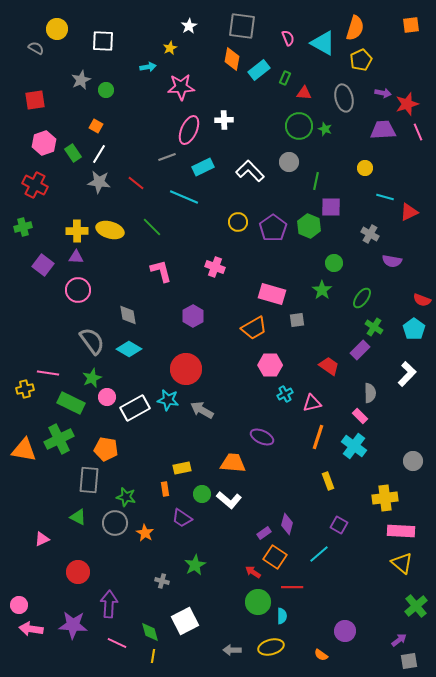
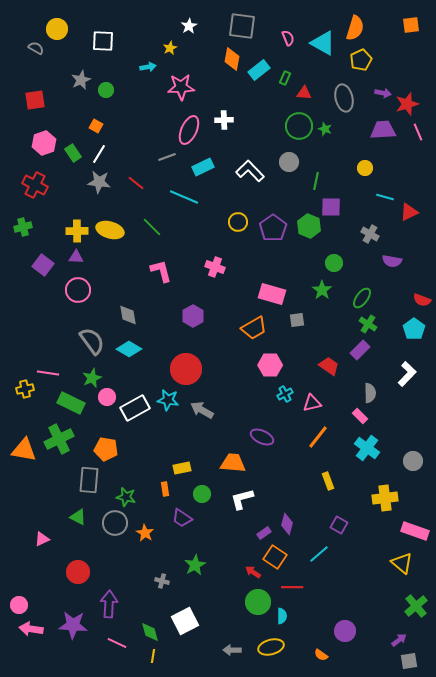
green cross at (374, 327): moved 6 px left, 3 px up
orange line at (318, 437): rotated 20 degrees clockwise
cyan cross at (354, 446): moved 13 px right, 2 px down
white L-shape at (229, 500): moved 13 px right, 1 px up; rotated 125 degrees clockwise
pink rectangle at (401, 531): moved 14 px right; rotated 16 degrees clockwise
